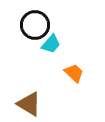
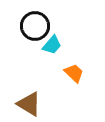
black circle: moved 1 px down
cyan trapezoid: moved 1 px right, 1 px down
